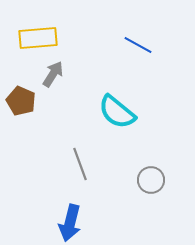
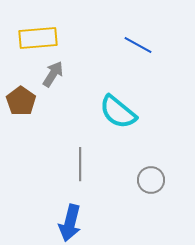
brown pentagon: rotated 12 degrees clockwise
cyan semicircle: moved 1 px right
gray line: rotated 20 degrees clockwise
